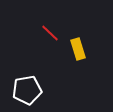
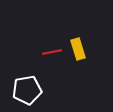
red line: moved 2 px right, 19 px down; rotated 54 degrees counterclockwise
